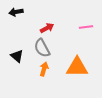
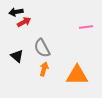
red arrow: moved 23 px left, 6 px up
orange triangle: moved 8 px down
